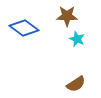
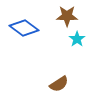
cyan star: rotated 14 degrees clockwise
brown semicircle: moved 17 px left
